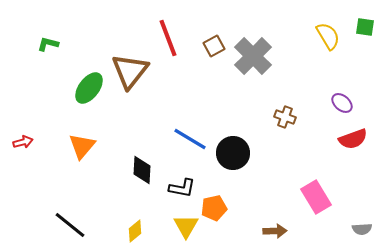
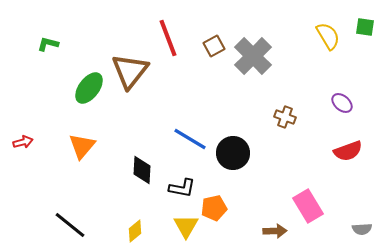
red semicircle: moved 5 px left, 12 px down
pink rectangle: moved 8 px left, 9 px down
